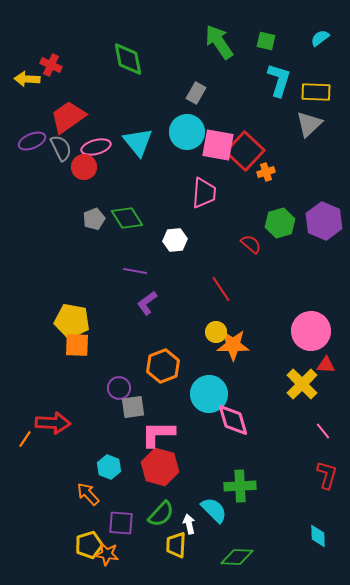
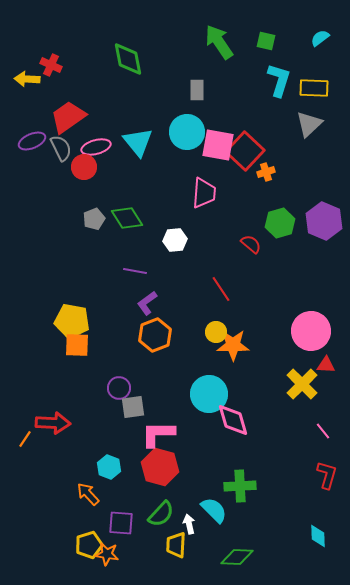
yellow rectangle at (316, 92): moved 2 px left, 4 px up
gray rectangle at (196, 93): moved 1 px right, 3 px up; rotated 30 degrees counterclockwise
orange hexagon at (163, 366): moved 8 px left, 31 px up
